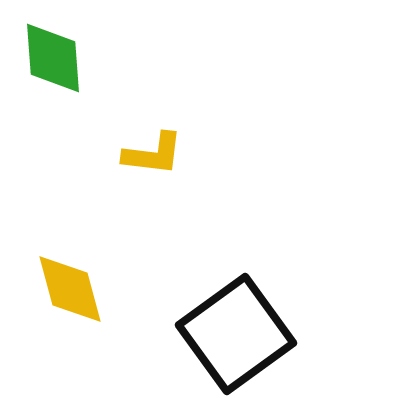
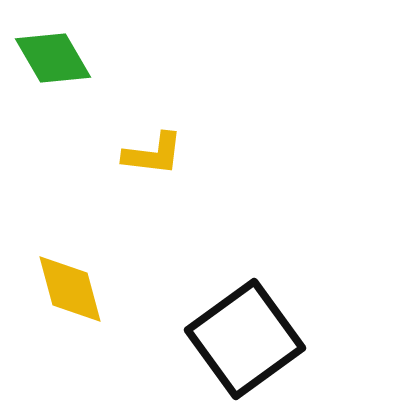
green diamond: rotated 26 degrees counterclockwise
black square: moved 9 px right, 5 px down
